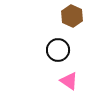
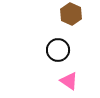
brown hexagon: moved 1 px left, 2 px up
